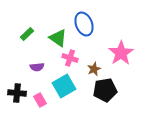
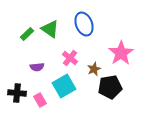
green triangle: moved 8 px left, 9 px up
pink cross: rotated 21 degrees clockwise
black pentagon: moved 5 px right, 3 px up
